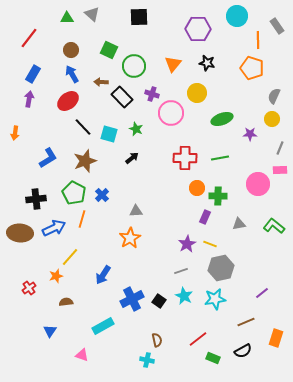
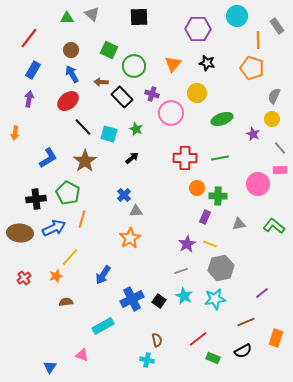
blue rectangle at (33, 74): moved 4 px up
purple star at (250, 134): moved 3 px right; rotated 24 degrees clockwise
gray line at (280, 148): rotated 64 degrees counterclockwise
brown star at (85, 161): rotated 15 degrees counterclockwise
green pentagon at (74, 193): moved 6 px left
blue cross at (102, 195): moved 22 px right
red cross at (29, 288): moved 5 px left, 10 px up
blue triangle at (50, 331): moved 36 px down
